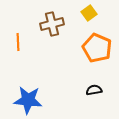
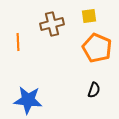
yellow square: moved 3 px down; rotated 28 degrees clockwise
black semicircle: rotated 119 degrees clockwise
